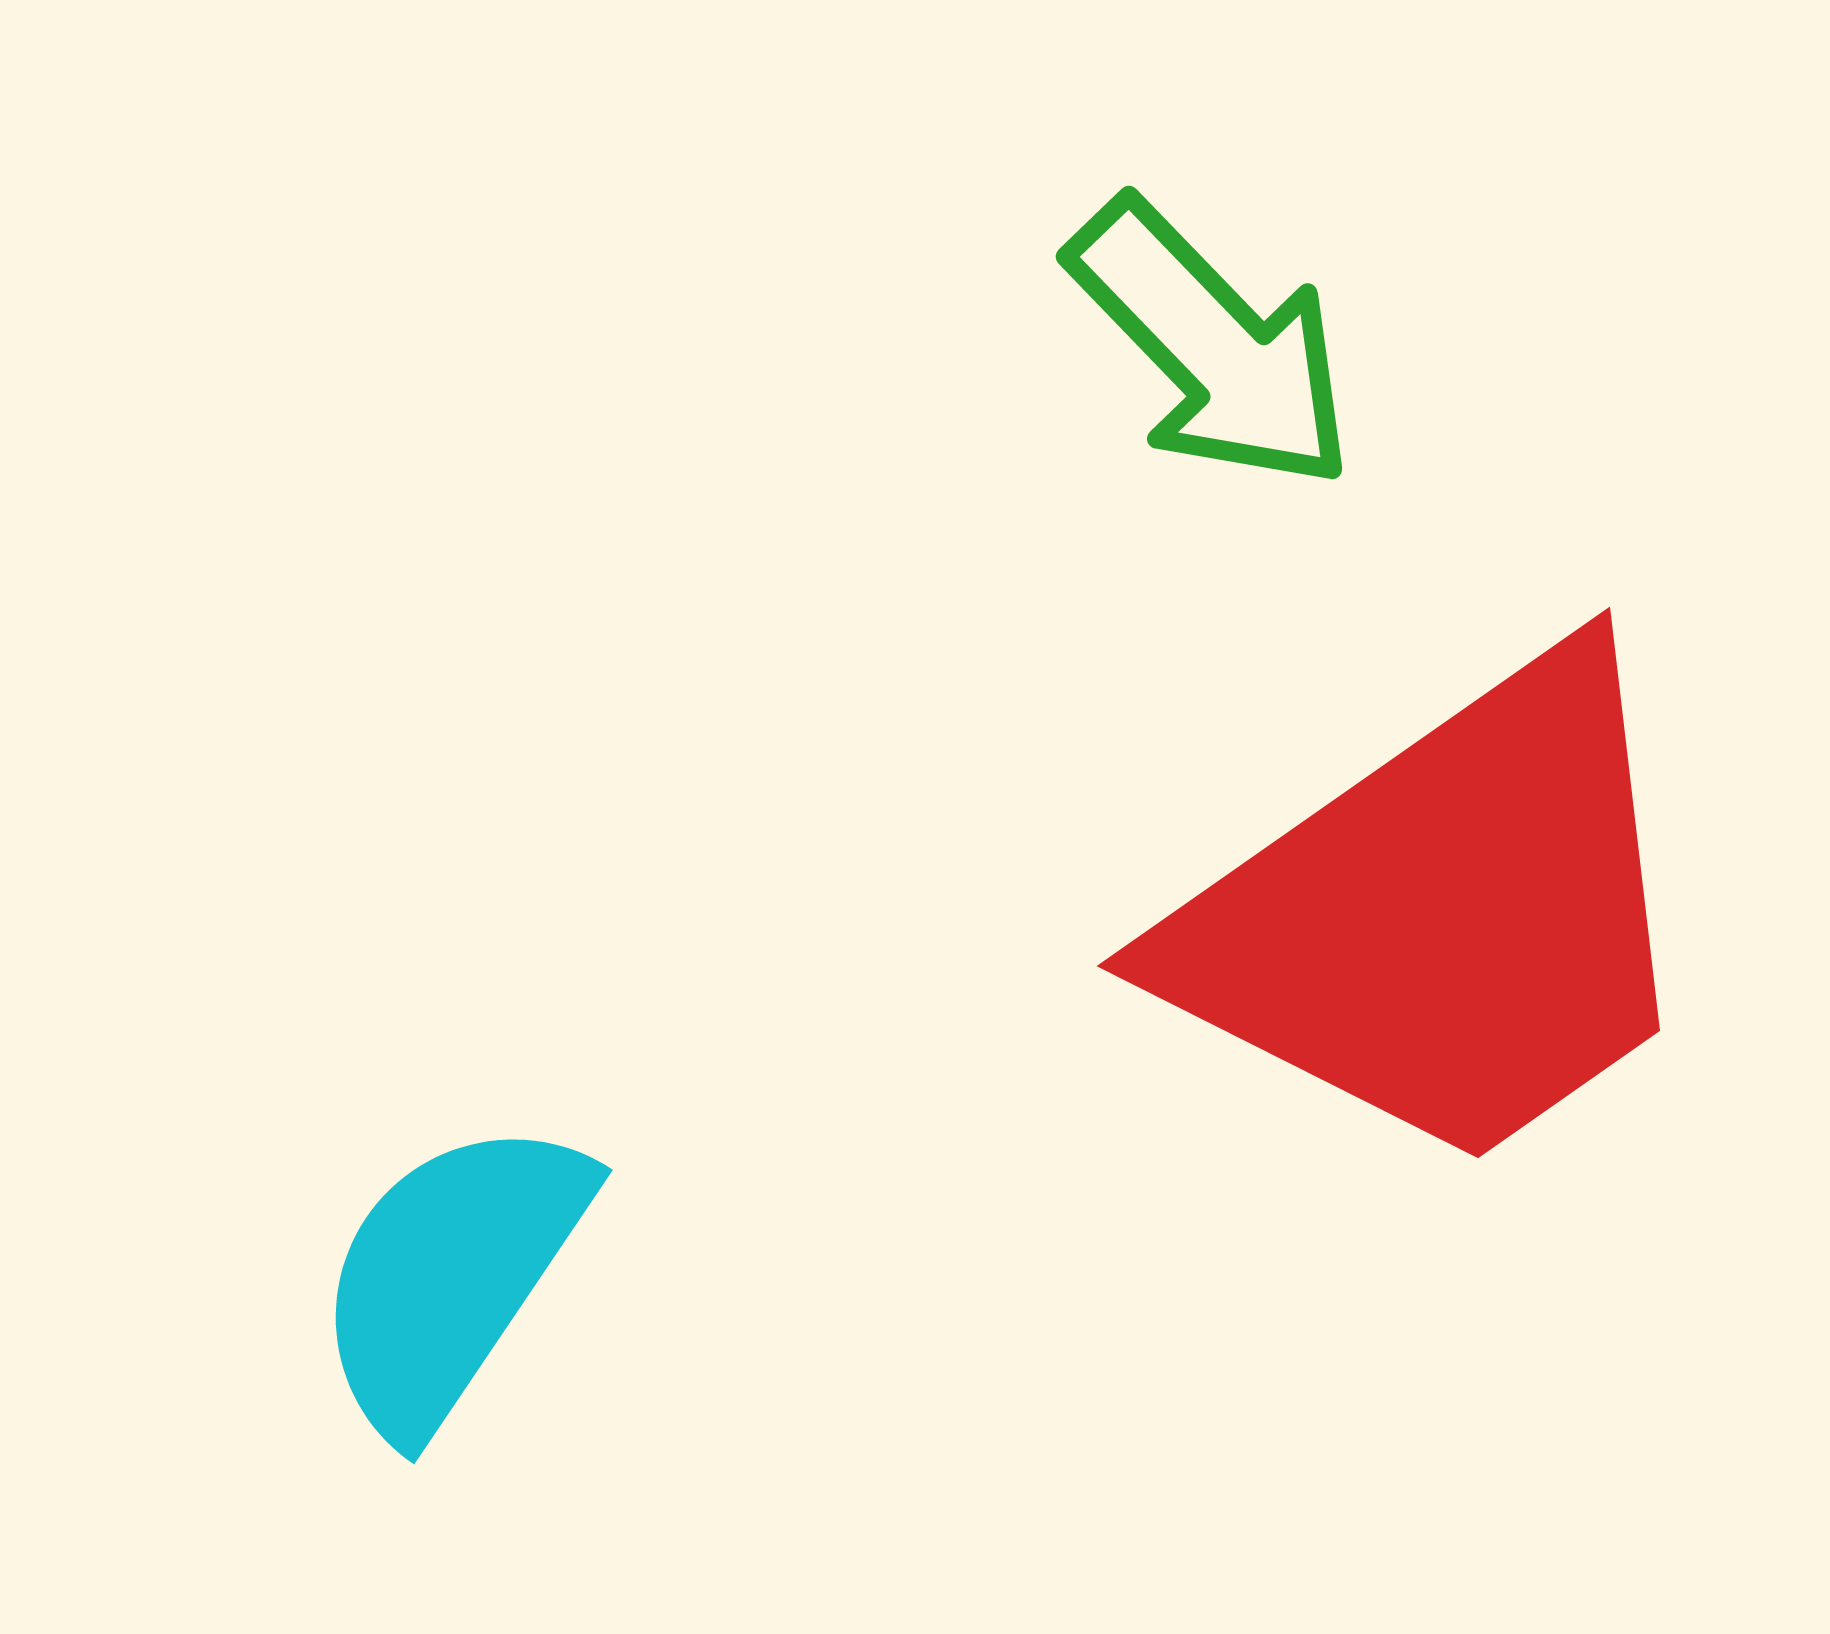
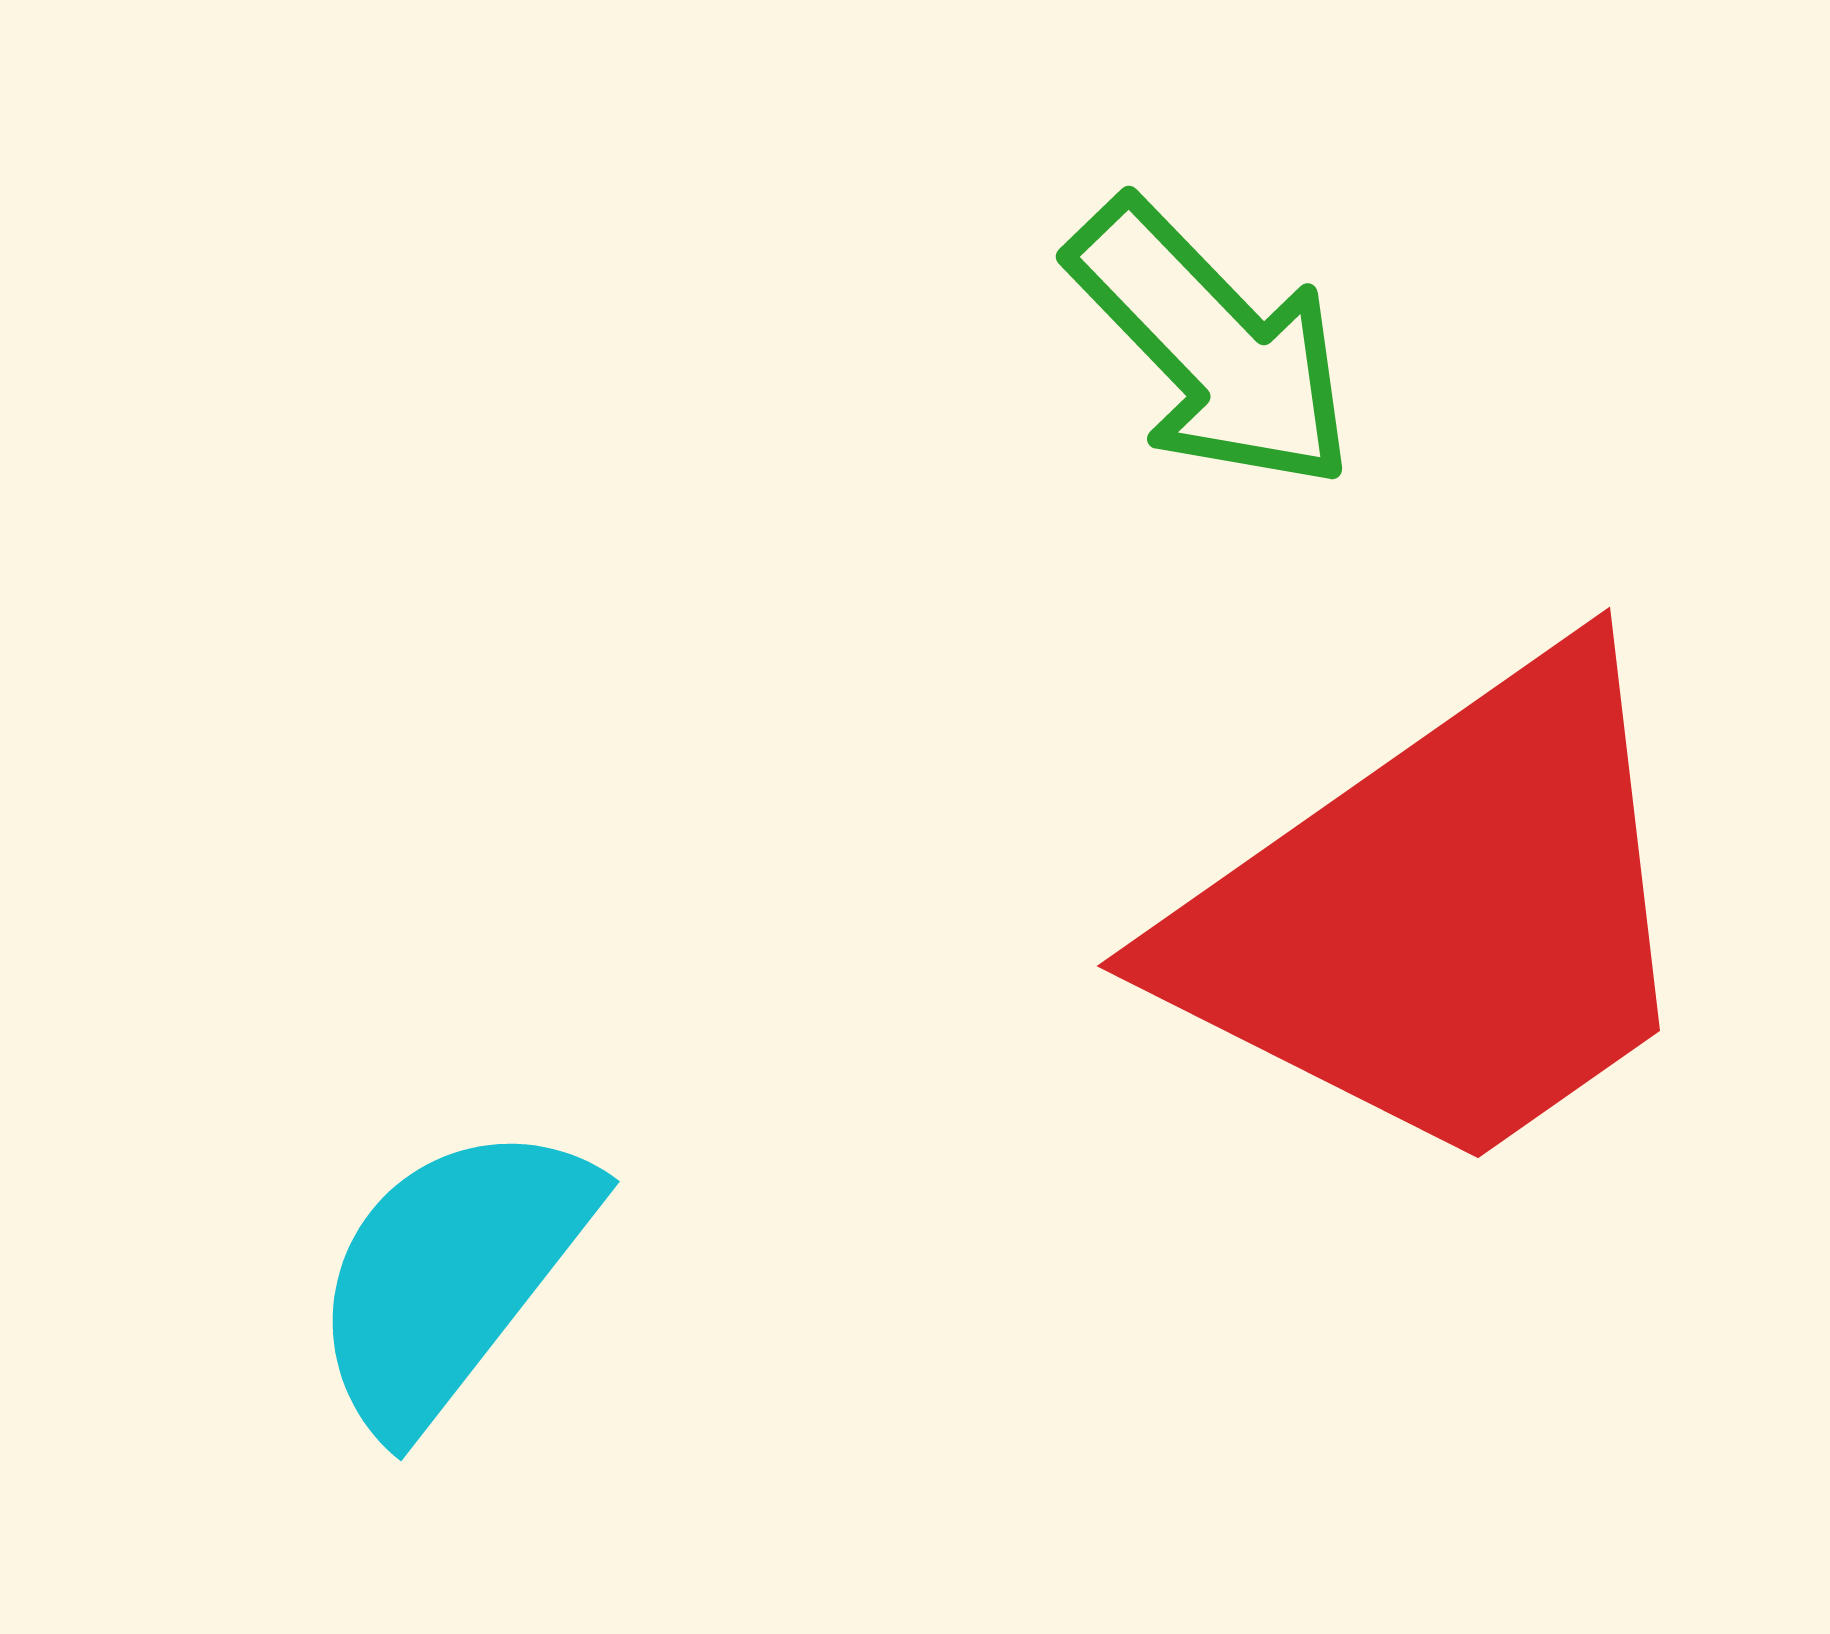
cyan semicircle: rotated 4 degrees clockwise
